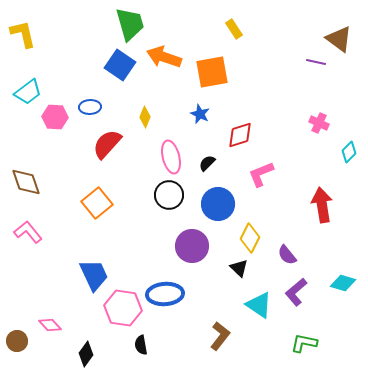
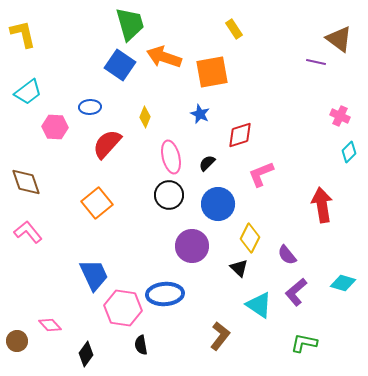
pink hexagon at (55, 117): moved 10 px down
pink cross at (319, 123): moved 21 px right, 7 px up
